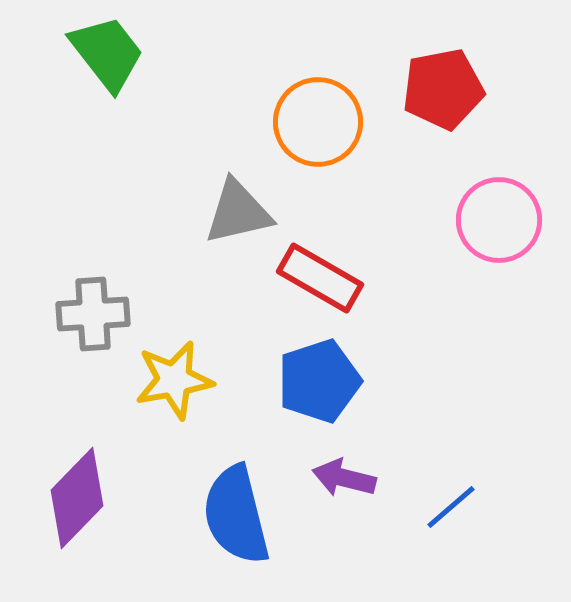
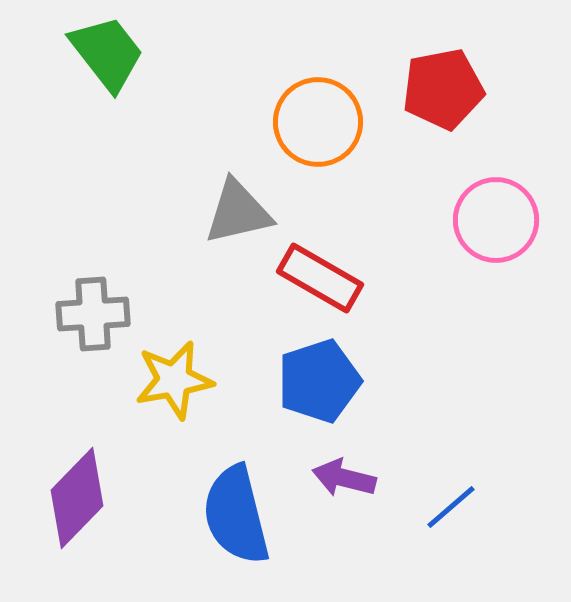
pink circle: moved 3 px left
